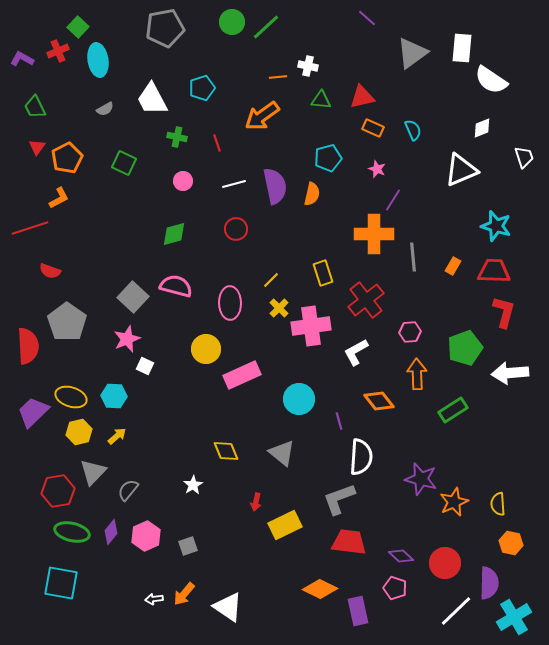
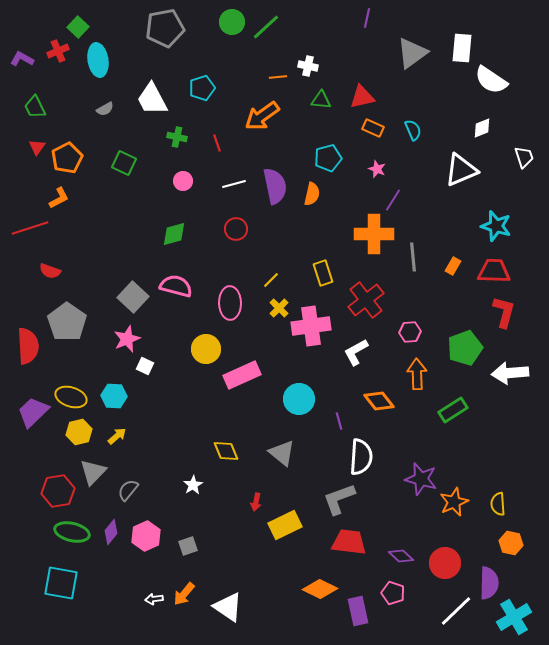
purple line at (367, 18): rotated 60 degrees clockwise
pink pentagon at (395, 588): moved 2 px left, 5 px down
